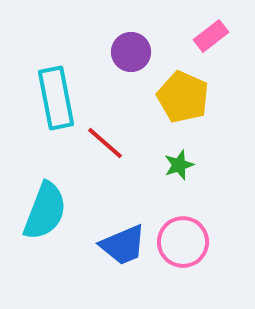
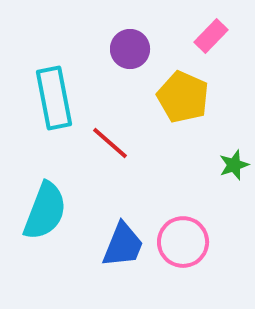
pink rectangle: rotated 8 degrees counterclockwise
purple circle: moved 1 px left, 3 px up
cyan rectangle: moved 2 px left
red line: moved 5 px right
green star: moved 55 px right
blue trapezoid: rotated 45 degrees counterclockwise
